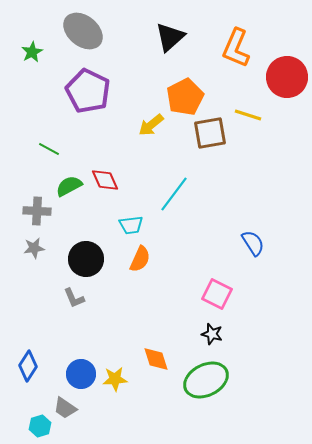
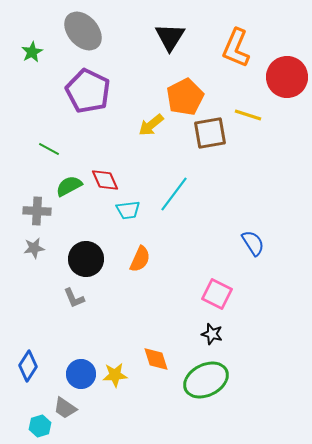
gray ellipse: rotated 9 degrees clockwise
black triangle: rotated 16 degrees counterclockwise
cyan trapezoid: moved 3 px left, 15 px up
yellow star: moved 4 px up
